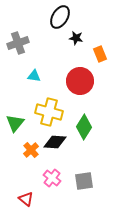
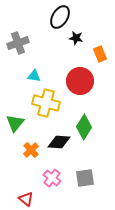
yellow cross: moved 3 px left, 9 px up
black diamond: moved 4 px right
gray square: moved 1 px right, 3 px up
